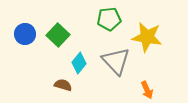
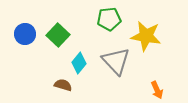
yellow star: moved 1 px left, 1 px up
orange arrow: moved 10 px right
